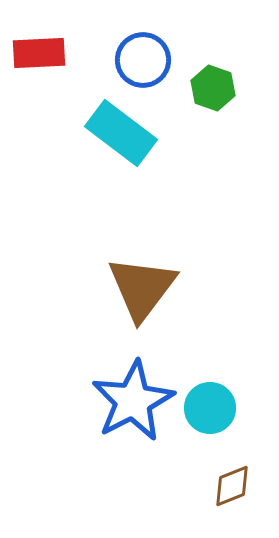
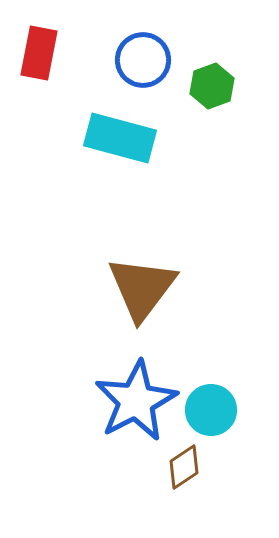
red rectangle: rotated 76 degrees counterclockwise
green hexagon: moved 1 px left, 2 px up; rotated 21 degrees clockwise
cyan rectangle: moved 1 px left, 5 px down; rotated 22 degrees counterclockwise
blue star: moved 3 px right
cyan circle: moved 1 px right, 2 px down
brown diamond: moved 48 px left, 19 px up; rotated 12 degrees counterclockwise
